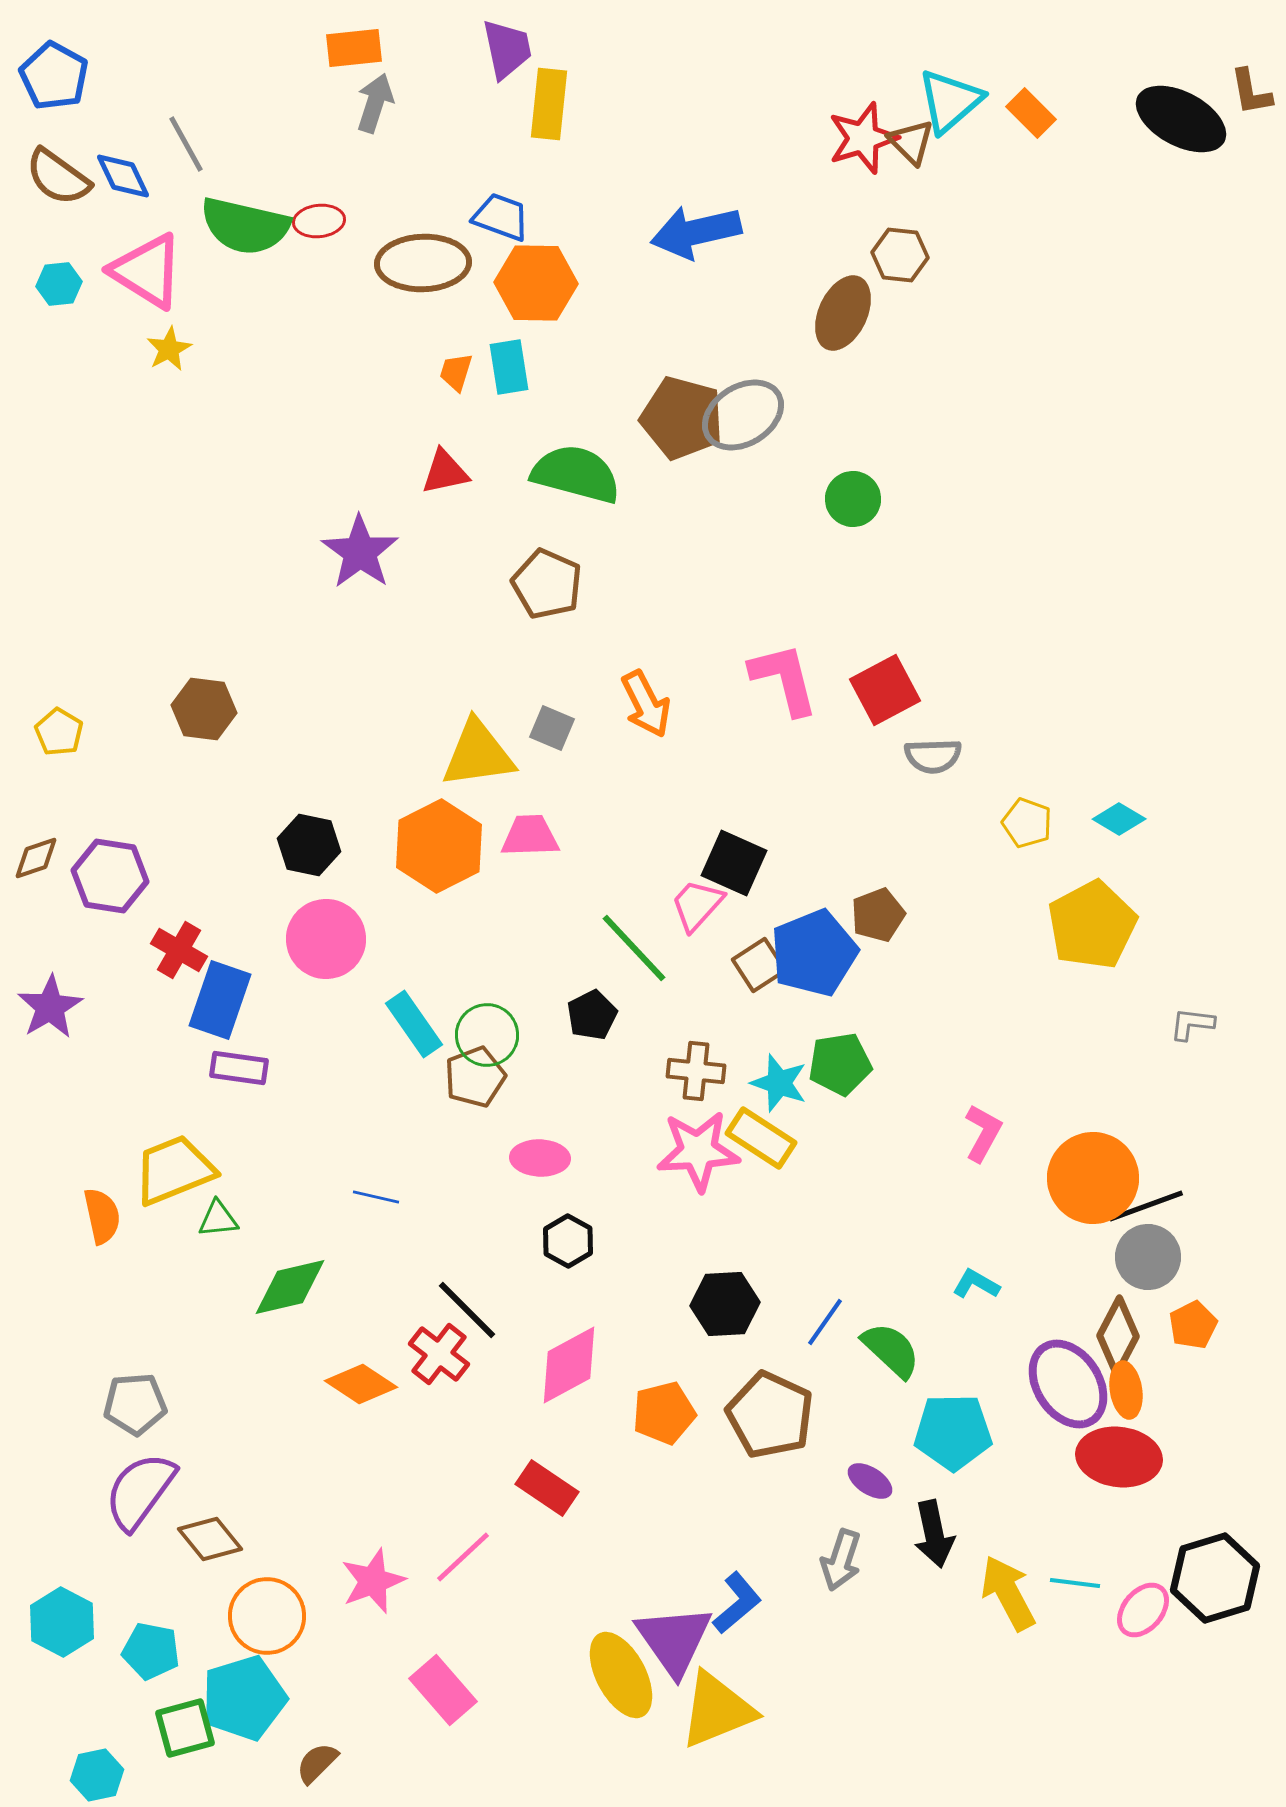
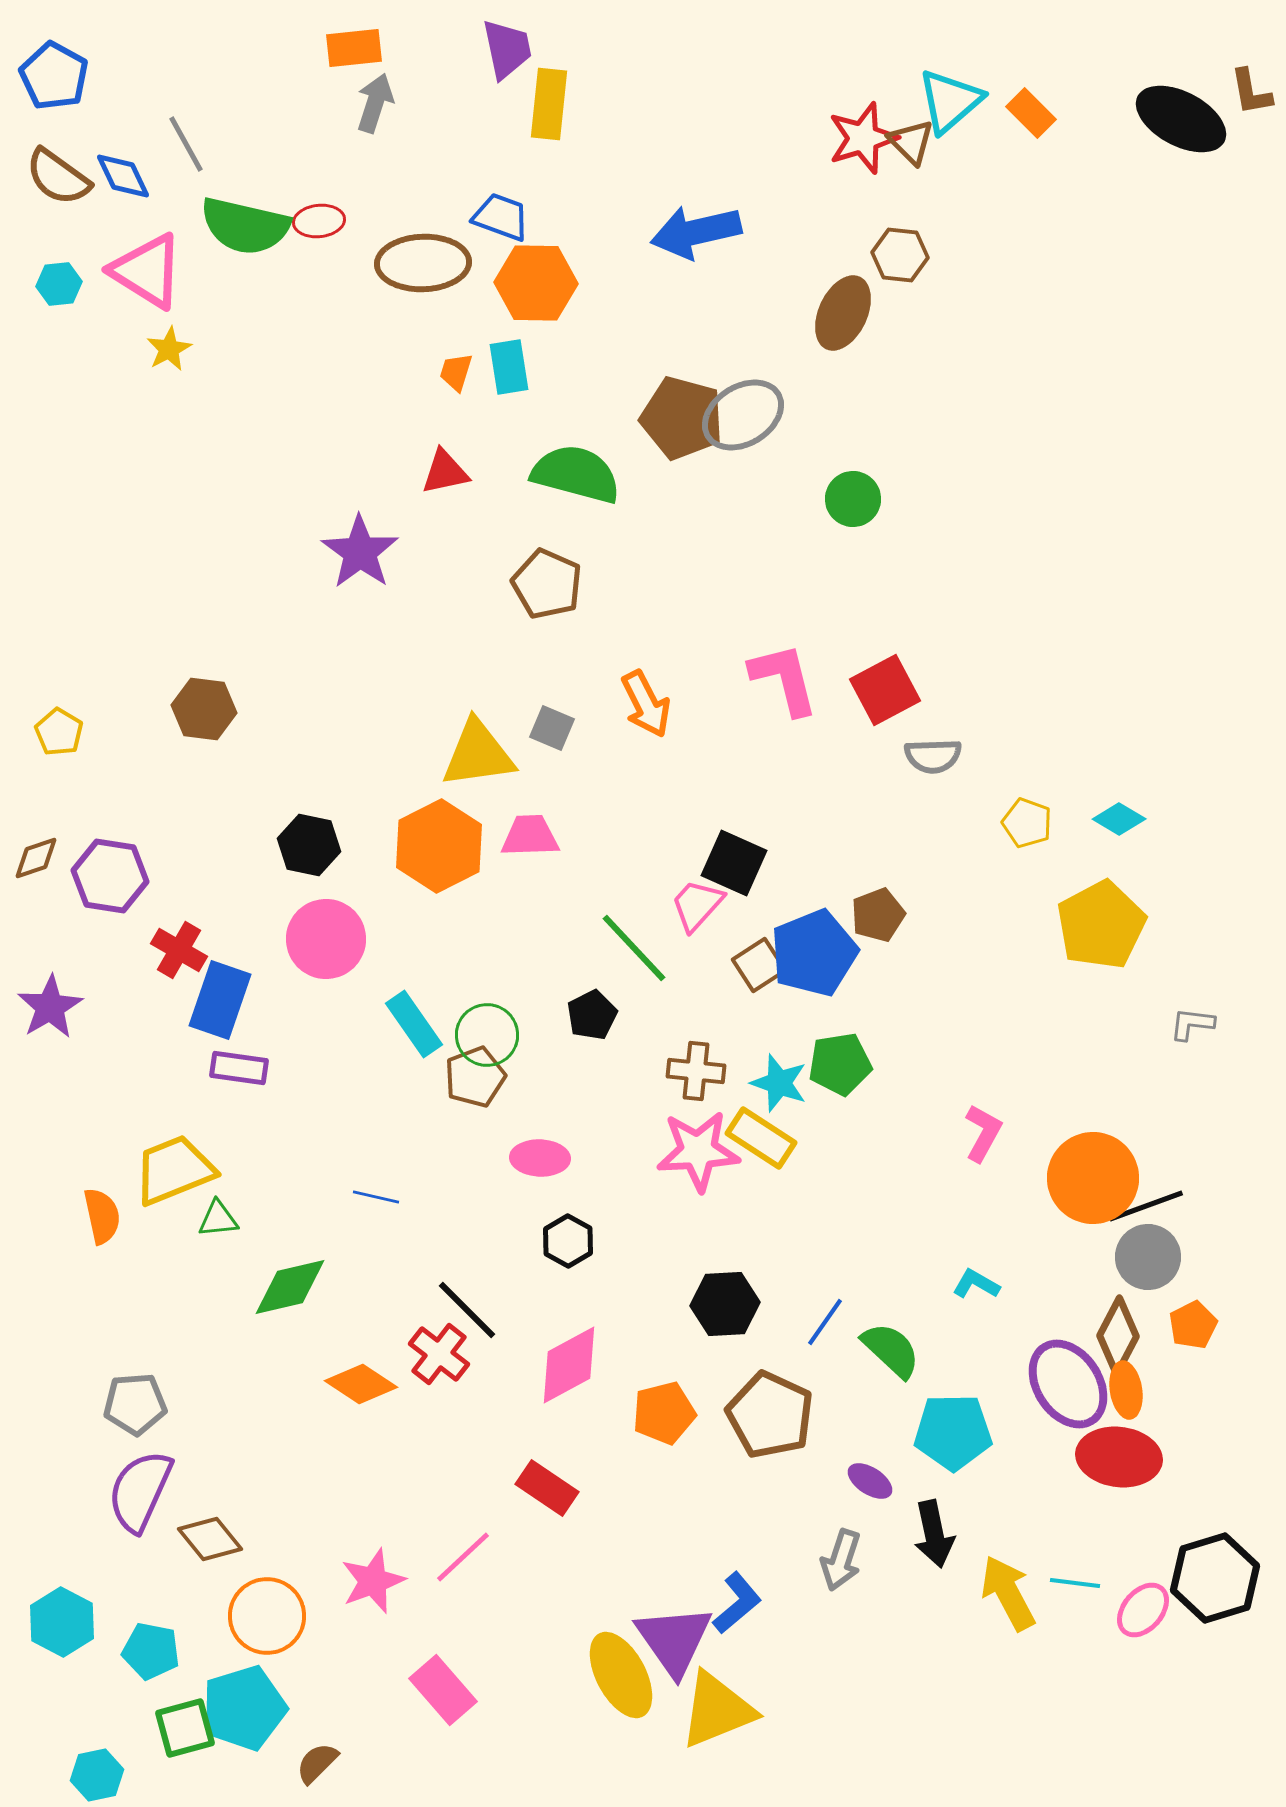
yellow pentagon at (1092, 925): moved 9 px right
purple semicircle at (140, 1491): rotated 12 degrees counterclockwise
cyan pentagon at (244, 1698): moved 10 px down
